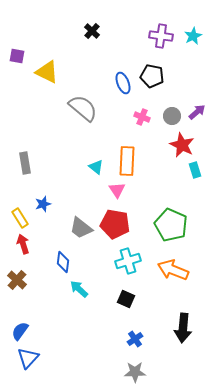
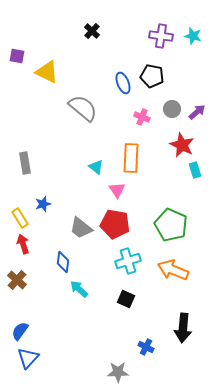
cyan star: rotated 30 degrees counterclockwise
gray circle: moved 7 px up
orange rectangle: moved 4 px right, 3 px up
blue cross: moved 11 px right, 8 px down; rotated 28 degrees counterclockwise
gray star: moved 17 px left
